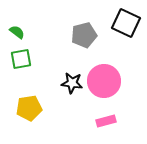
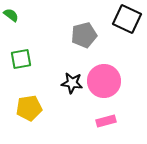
black square: moved 1 px right, 4 px up
green semicircle: moved 6 px left, 17 px up
